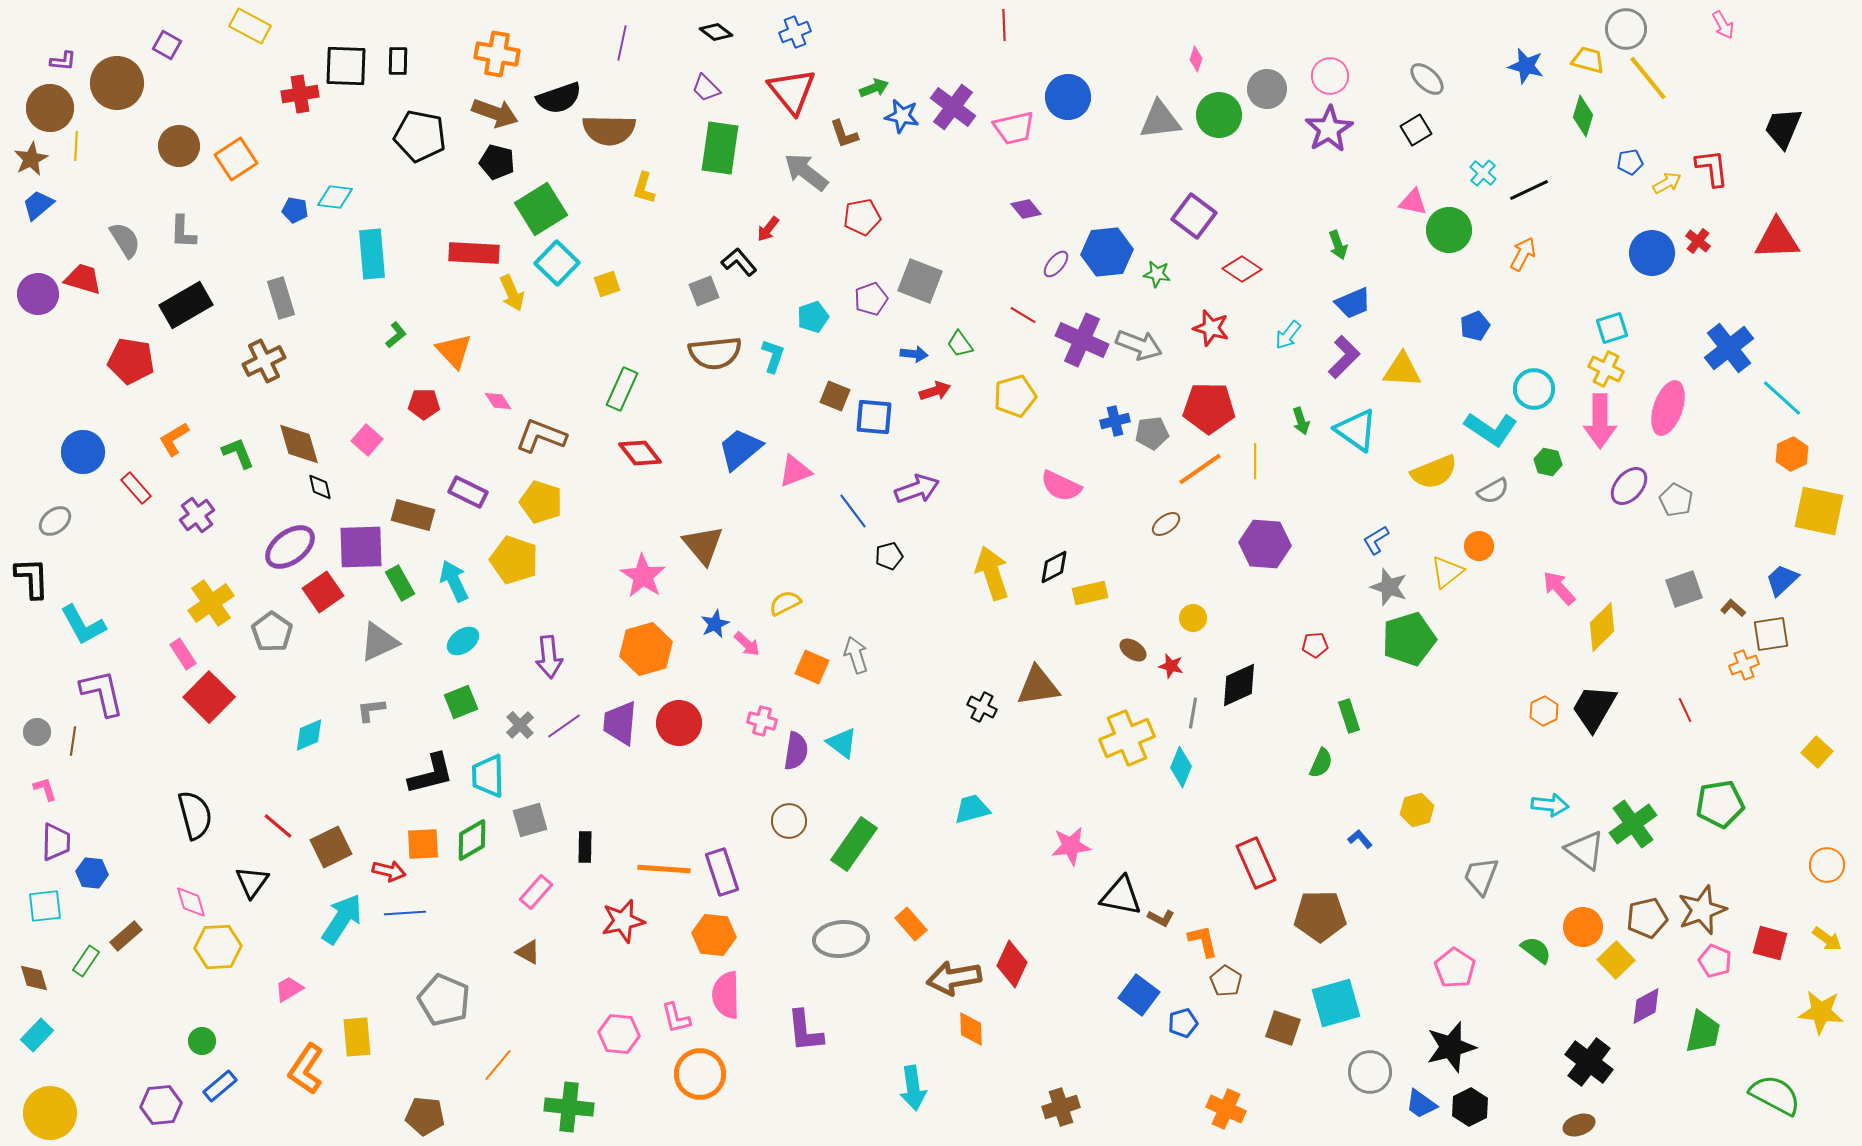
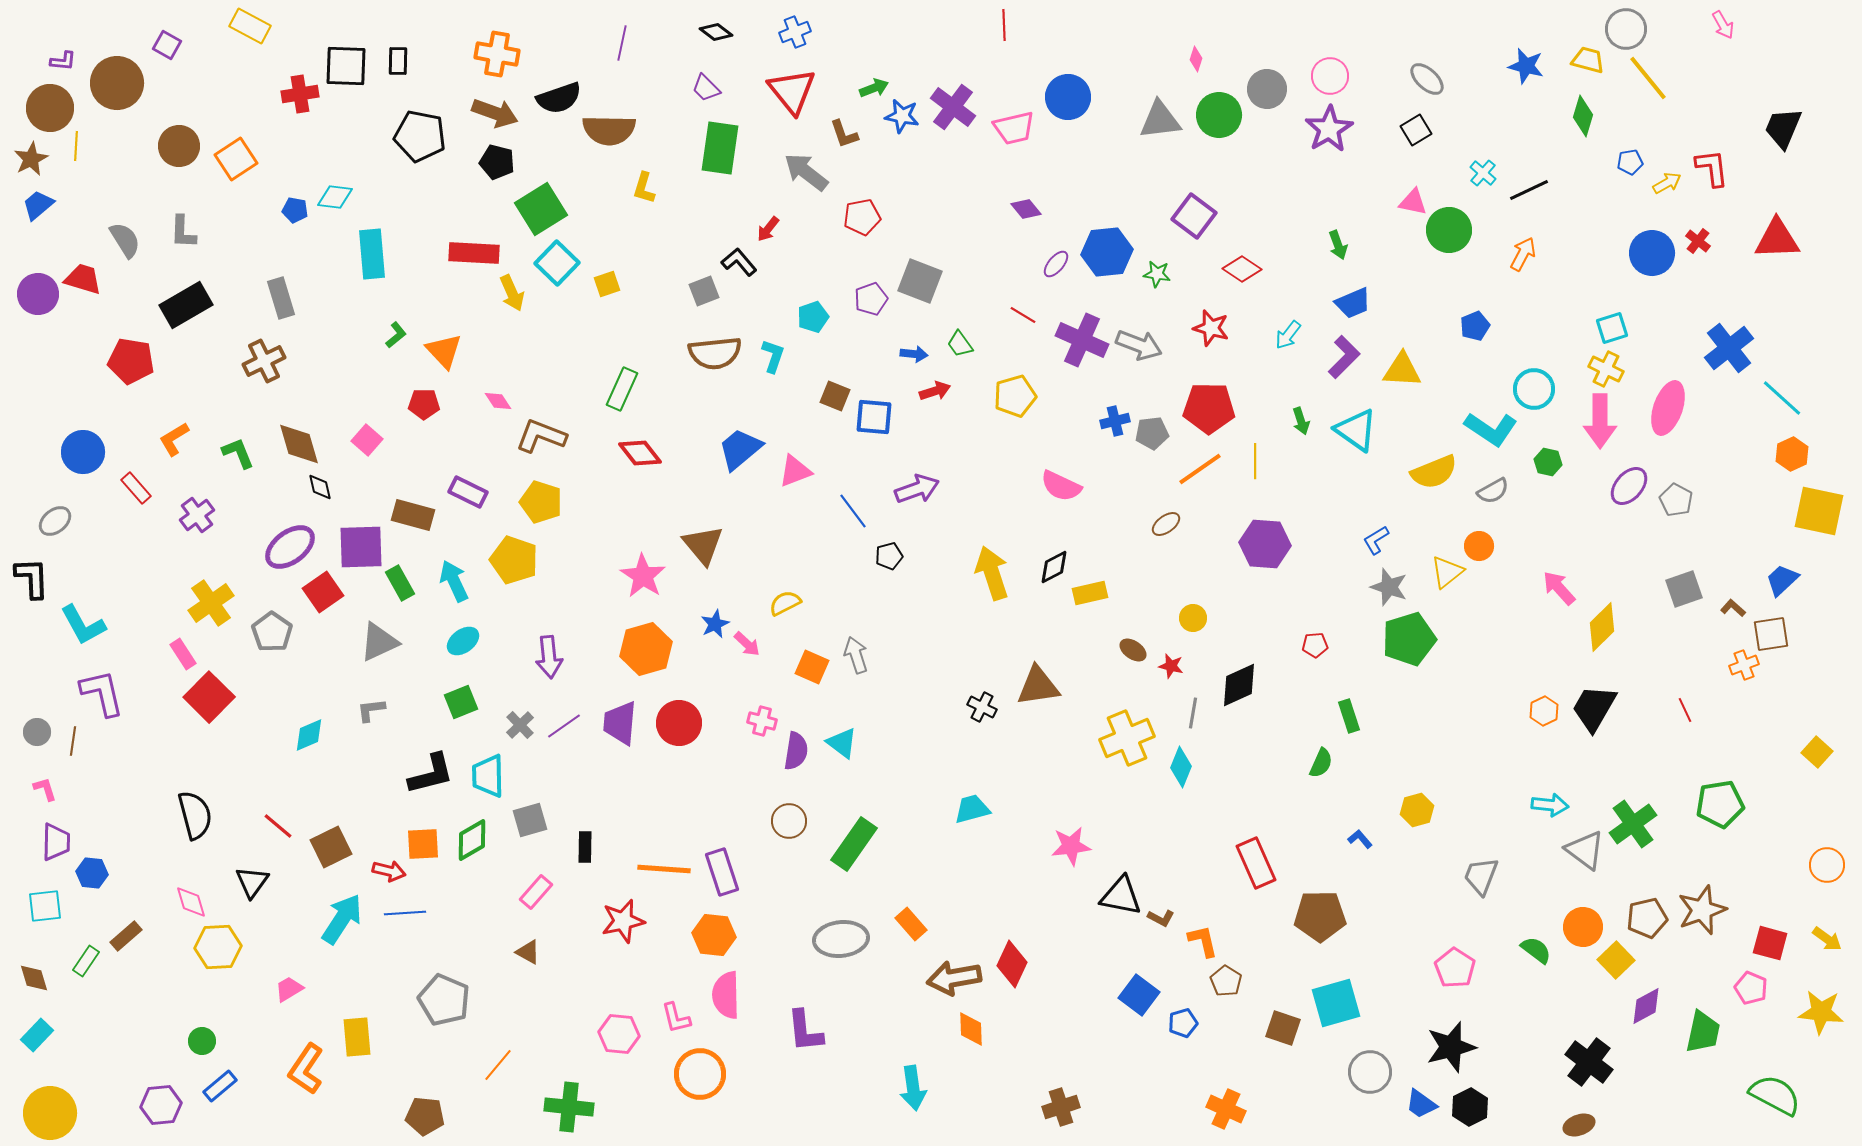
orange triangle at (454, 351): moved 10 px left
pink pentagon at (1715, 961): moved 36 px right, 27 px down
